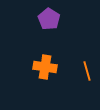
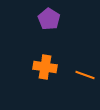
orange line: moved 2 px left, 4 px down; rotated 54 degrees counterclockwise
